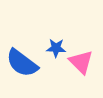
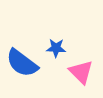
pink triangle: moved 10 px down
